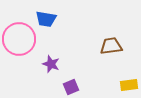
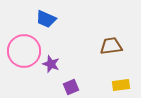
blue trapezoid: rotated 15 degrees clockwise
pink circle: moved 5 px right, 12 px down
yellow rectangle: moved 8 px left
